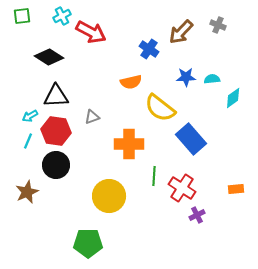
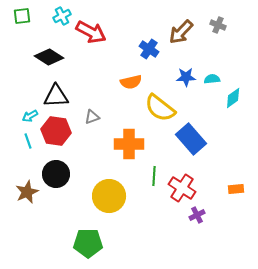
cyan line: rotated 42 degrees counterclockwise
black circle: moved 9 px down
